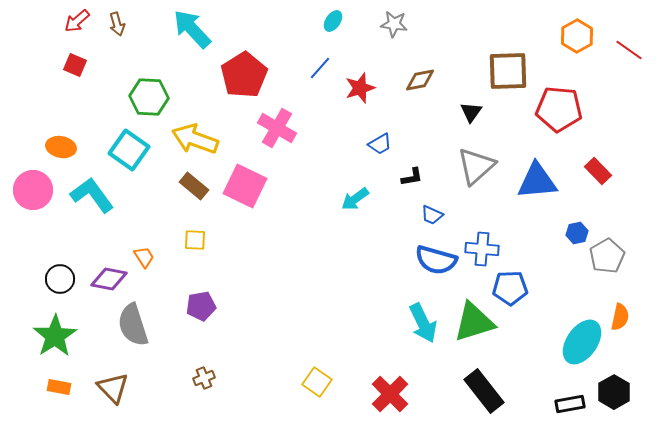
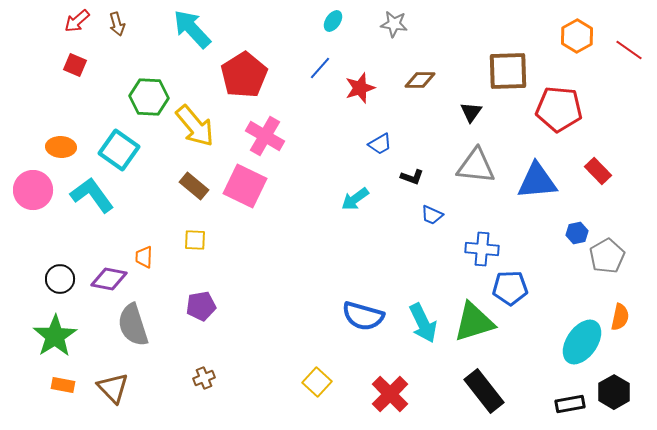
brown diamond at (420, 80): rotated 12 degrees clockwise
pink cross at (277, 128): moved 12 px left, 8 px down
yellow arrow at (195, 139): moved 13 px up; rotated 150 degrees counterclockwise
orange ellipse at (61, 147): rotated 8 degrees counterclockwise
cyan square at (129, 150): moved 10 px left
gray triangle at (476, 166): rotated 48 degrees clockwise
black L-shape at (412, 177): rotated 30 degrees clockwise
orange trapezoid at (144, 257): rotated 145 degrees counterclockwise
blue semicircle at (436, 260): moved 73 px left, 56 px down
yellow square at (317, 382): rotated 8 degrees clockwise
orange rectangle at (59, 387): moved 4 px right, 2 px up
